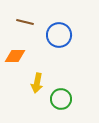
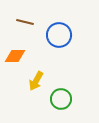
yellow arrow: moved 1 px left, 2 px up; rotated 18 degrees clockwise
